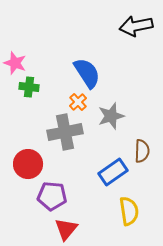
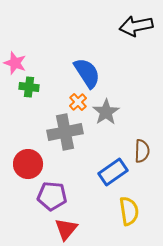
gray star: moved 5 px left, 4 px up; rotated 16 degrees counterclockwise
